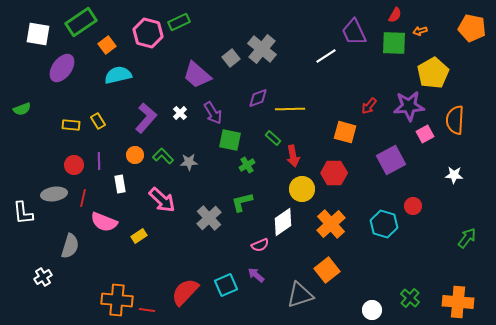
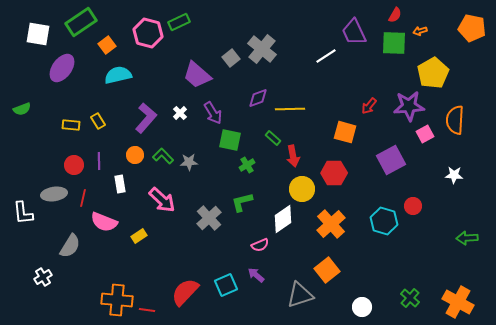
white diamond at (283, 222): moved 3 px up
cyan hexagon at (384, 224): moved 3 px up
green arrow at (467, 238): rotated 130 degrees counterclockwise
gray semicircle at (70, 246): rotated 15 degrees clockwise
orange cross at (458, 302): rotated 24 degrees clockwise
white circle at (372, 310): moved 10 px left, 3 px up
